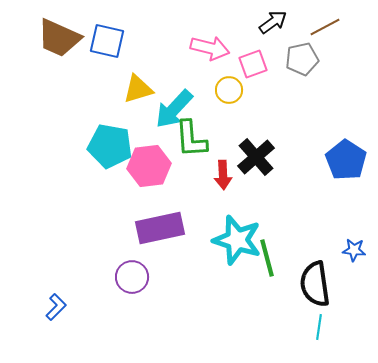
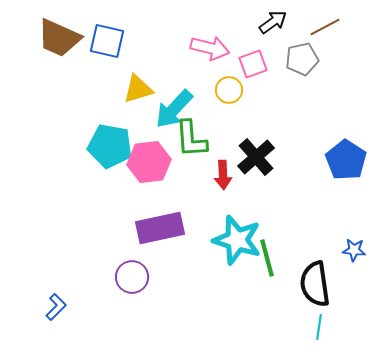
pink hexagon: moved 4 px up
